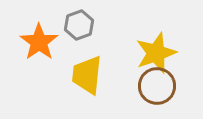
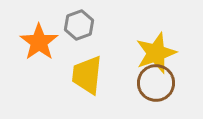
brown circle: moved 1 px left, 3 px up
